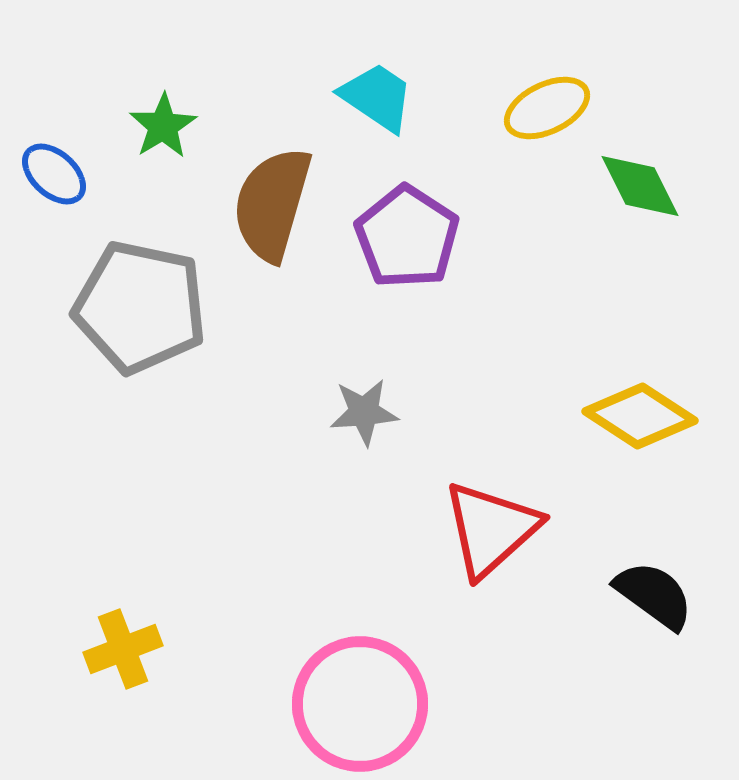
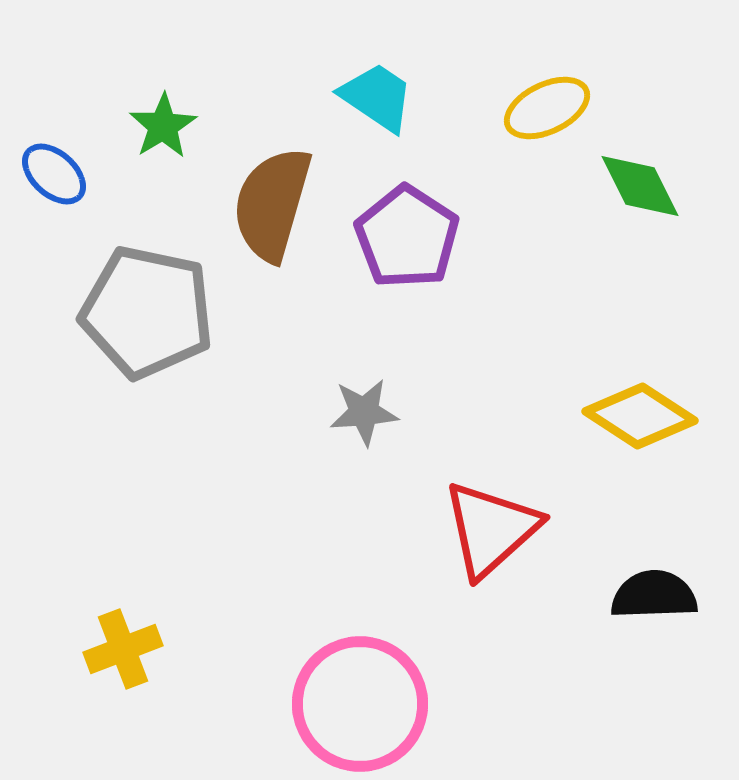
gray pentagon: moved 7 px right, 5 px down
black semicircle: rotated 38 degrees counterclockwise
